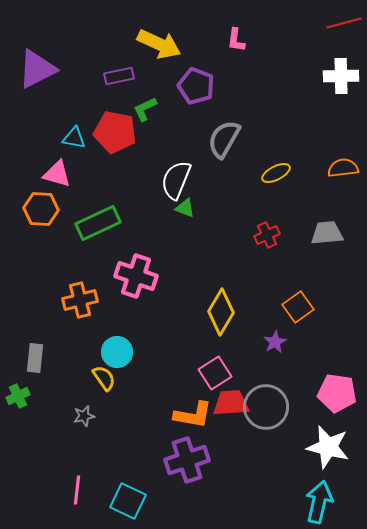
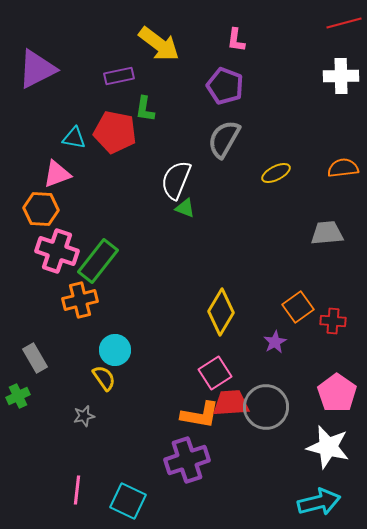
yellow arrow: rotated 12 degrees clockwise
purple pentagon: moved 29 px right
green L-shape: rotated 56 degrees counterclockwise
pink triangle: rotated 36 degrees counterclockwise
green rectangle: moved 38 px down; rotated 27 degrees counterclockwise
red cross: moved 66 px right, 86 px down; rotated 30 degrees clockwise
pink cross: moved 79 px left, 25 px up
cyan circle: moved 2 px left, 2 px up
gray rectangle: rotated 36 degrees counterclockwise
pink pentagon: rotated 27 degrees clockwise
orange L-shape: moved 7 px right
cyan arrow: rotated 63 degrees clockwise
